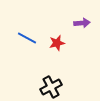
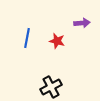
blue line: rotated 72 degrees clockwise
red star: moved 2 px up; rotated 28 degrees clockwise
